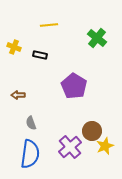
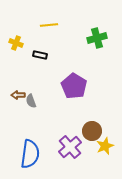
green cross: rotated 36 degrees clockwise
yellow cross: moved 2 px right, 4 px up
gray semicircle: moved 22 px up
